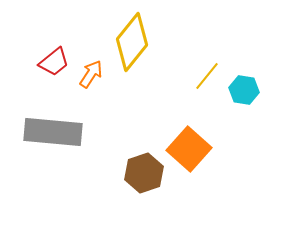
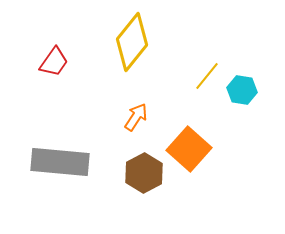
red trapezoid: rotated 16 degrees counterclockwise
orange arrow: moved 45 px right, 43 px down
cyan hexagon: moved 2 px left
gray rectangle: moved 7 px right, 30 px down
brown hexagon: rotated 9 degrees counterclockwise
